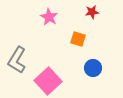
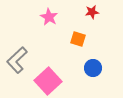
gray L-shape: rotated 16 degrees clockwise
